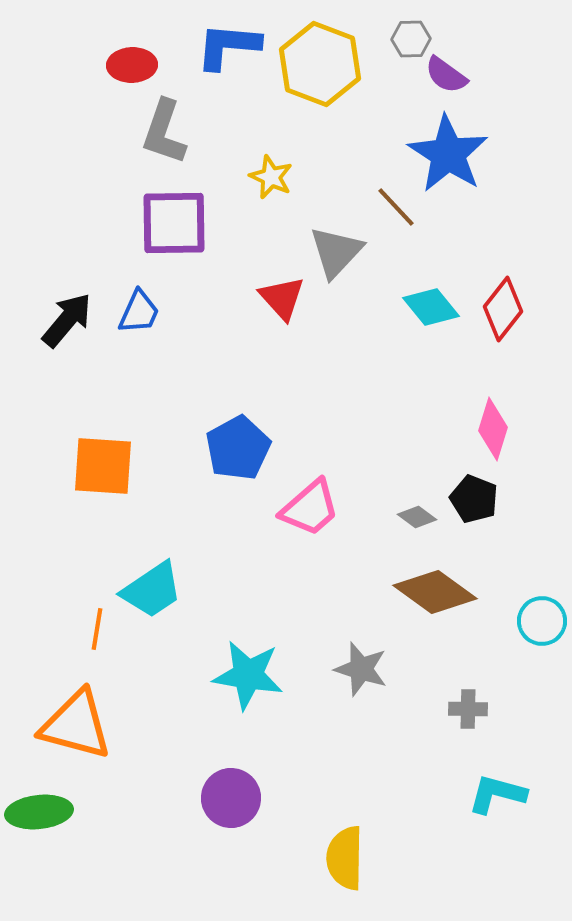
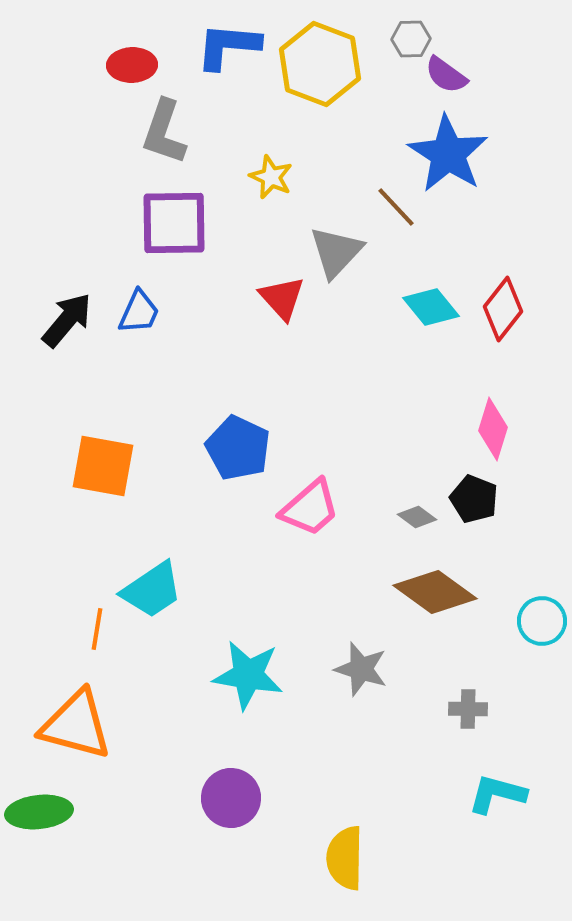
blue pentagon: rotated 18 degrees counterclockwise
orange square: rotated 6 degrees clockwise
